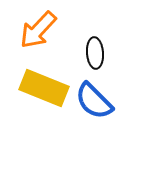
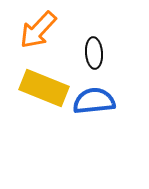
black ellipse: moved 1 px left
blue semicircle: rotated 129 degrees clockwise
